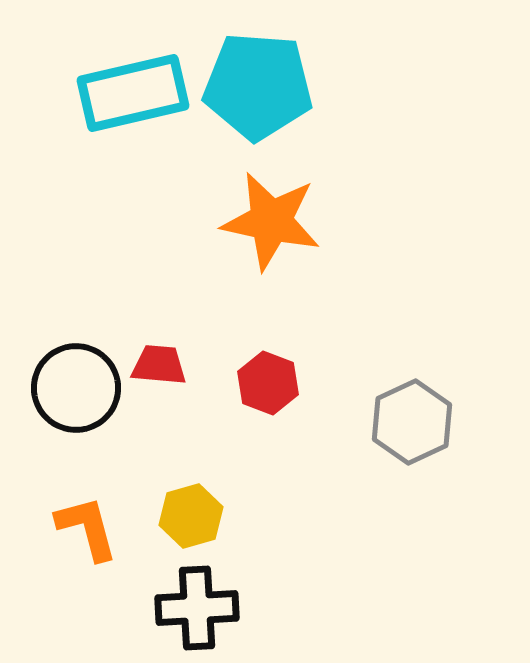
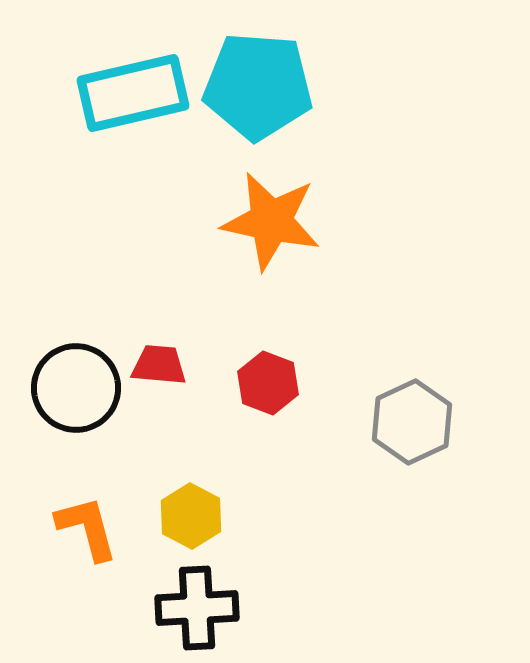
yellow hexagon: rotated 16 degrees counterclockwise
